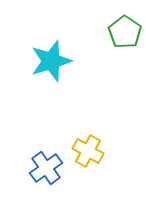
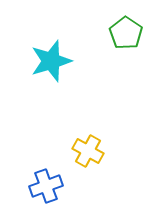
green pentagon: moved 1 px right, 1 px down
blue cross: moved 18 px down; rotated 16 degrees clockwise
